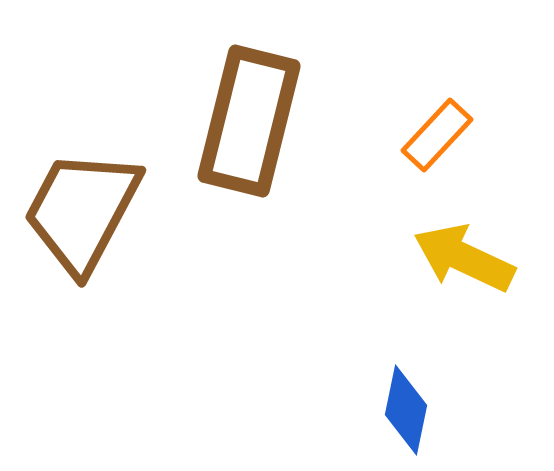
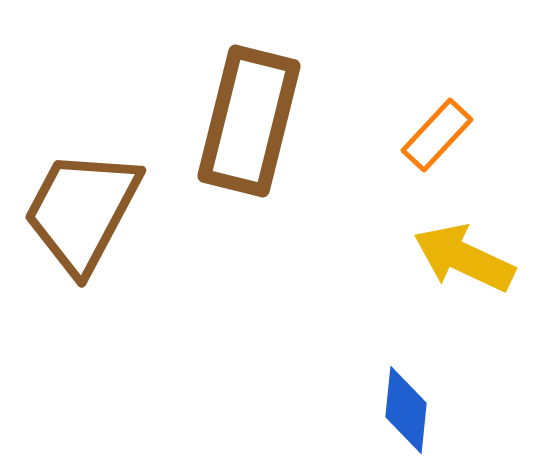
blue diamond: rotated 6 degrees counterclockwise
